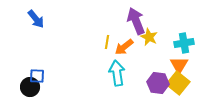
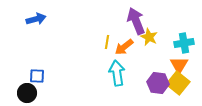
blue arrow: rotated 66 degrees counterclockwise
black circle: moved 3 px left, 6 px down
